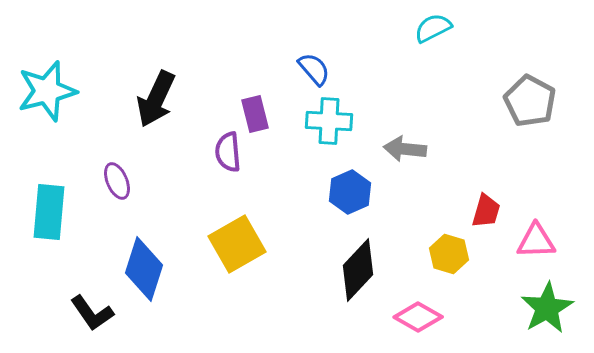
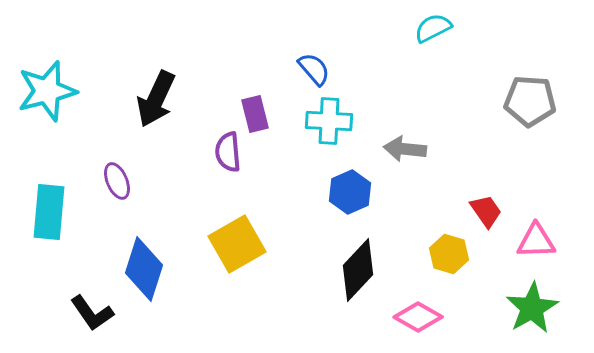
gray pentagon: rotated 24 degrees counterclockwise
red trapezoid: rotated 51 degrees counterclockwise
green star: moved 15 px left
